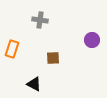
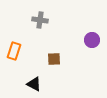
orange rectangle: moved 2 px right, 2 px down
brown square: moved 1 px right, 1 px down
